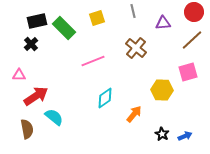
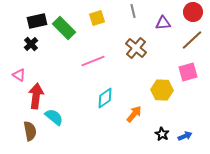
red circle: moved 1 px left
pink triangle: rotated 32 degrees clockwise
red arrow: rotated 50 degrees counterclockwise
brown semicircle: moved 3 px right, 2 px down
